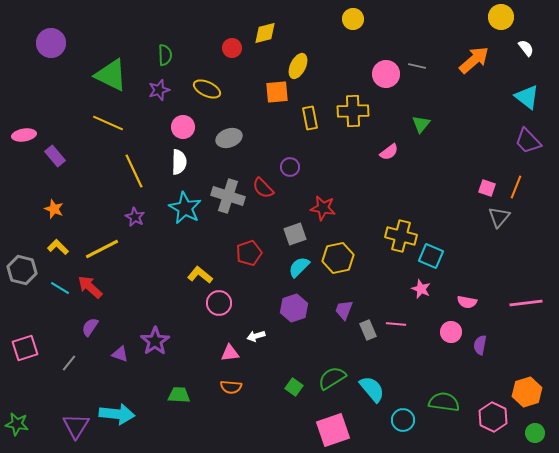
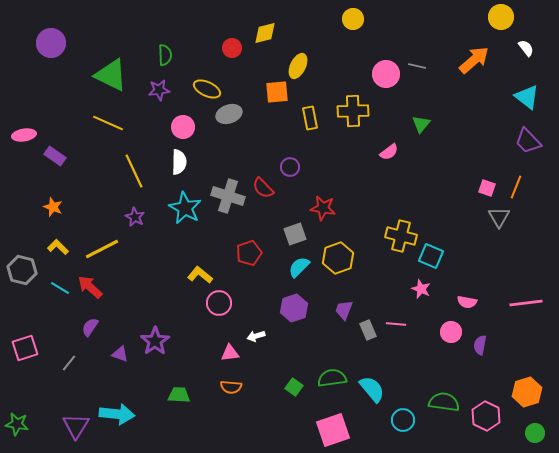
purple star at (159, 90): rotated 10 degrees clockwise
gray ellipse at (229, 138): moved 24 px up
purple rectangle at (55, 156): rotated 15 degrees counterclockwise
orange star at (54, 209): moved 1 px left, 2 px up
gray triangle at (499, 217): rotated 10 degrees counterclockwise
yellow hexagon at (338, 258): rotated 8 degrees counterclockwise
green semicircle at (332, 378): rotated 24 degrees clockwise
pink hexagon at (493, 417): moved 7 px left, 1 px up
